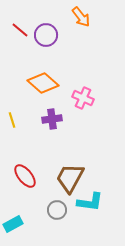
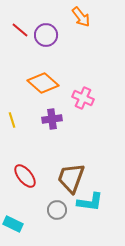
brown trapezoid: moved 1 px right; rotated 8 degrees counterclockwise
cyan rectangle: rotated 54 degrees clockwise
